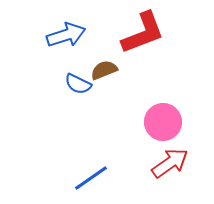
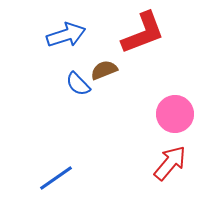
blue semicircle: rotated 20 degrees clockwise
pink circle: moved 12 px right, 8 px up
red arrow: rotated 15 degrees counterclockwise
blue line: moved 35 px left
